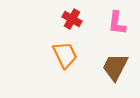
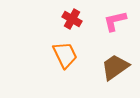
pink L-shape: moved 2 px left, 2 px up; rotated 70 degrees clockwise
brown trapezoid: rotated 28 degrees clockwise
